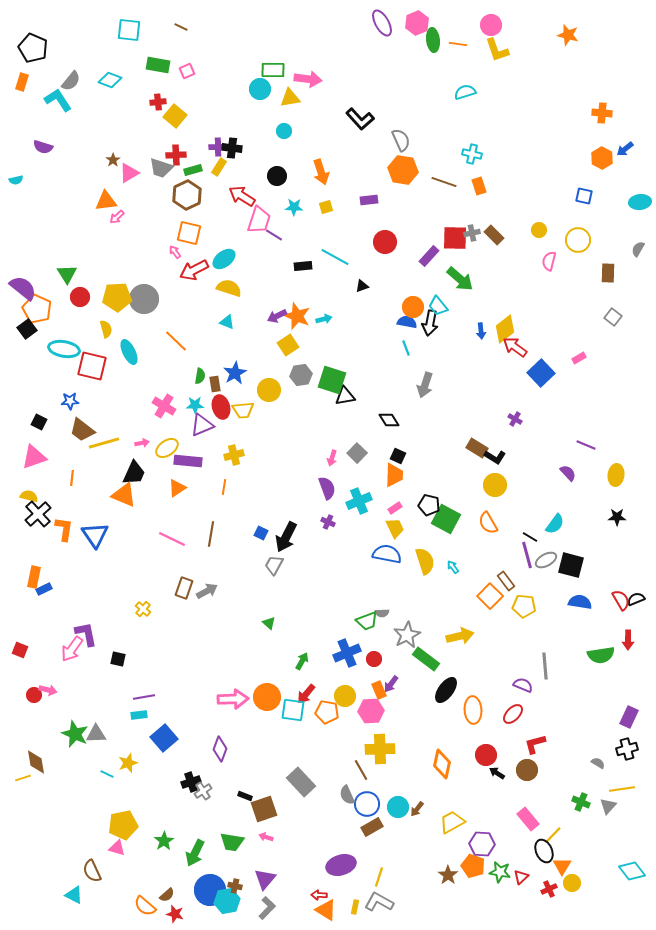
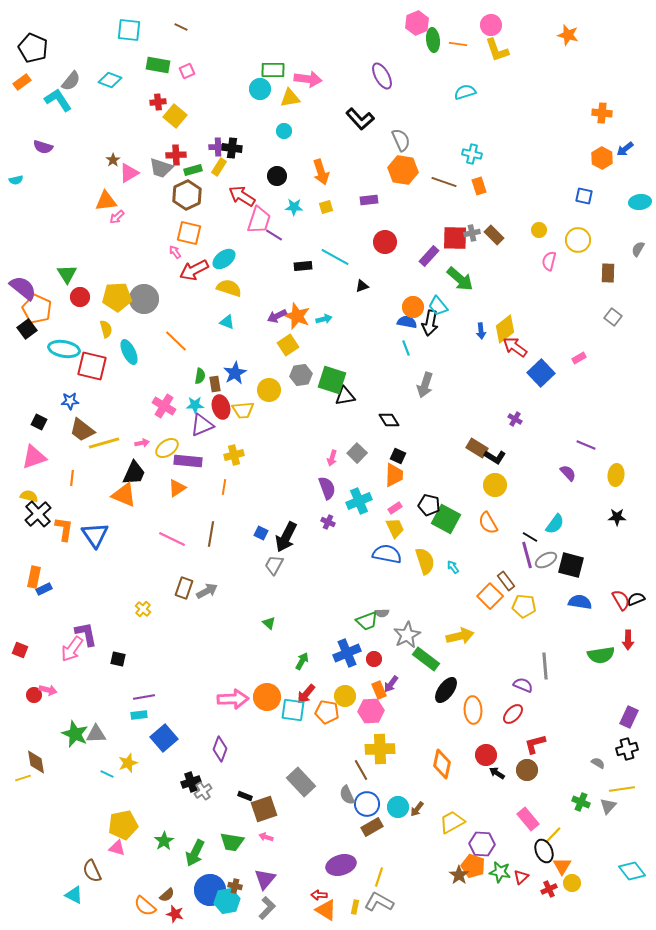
purple ellipse at (382, 23): moved 53 px down
orange rectangle at (22, 82): rotated 36 degrees clockwise
brown star at (448, 875): moved 11 px right
